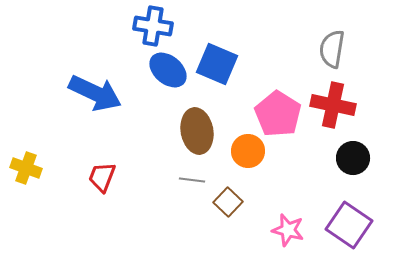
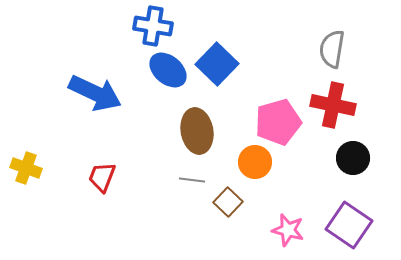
blue square: rotated 21 degrees clockwise
pink pentagon: moved 8 px down; rotated 24 degrees clockwise
orange circle: moved 7 px right, 11 px down
